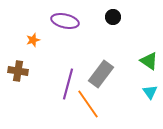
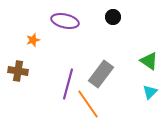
cyan triangle: rotated 21 degrees clockwise
